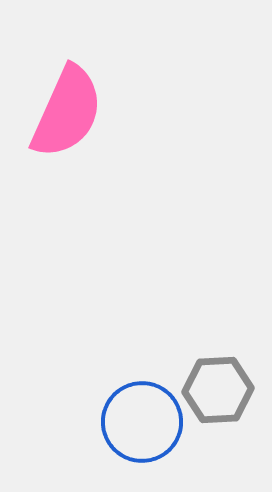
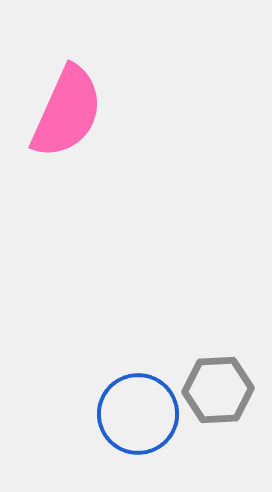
blue circle: moved 4 px left, 8 px up
